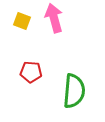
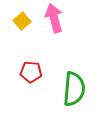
yellow square: rotated 30 degrees clockwise
green semicircle: moved 2 px up
